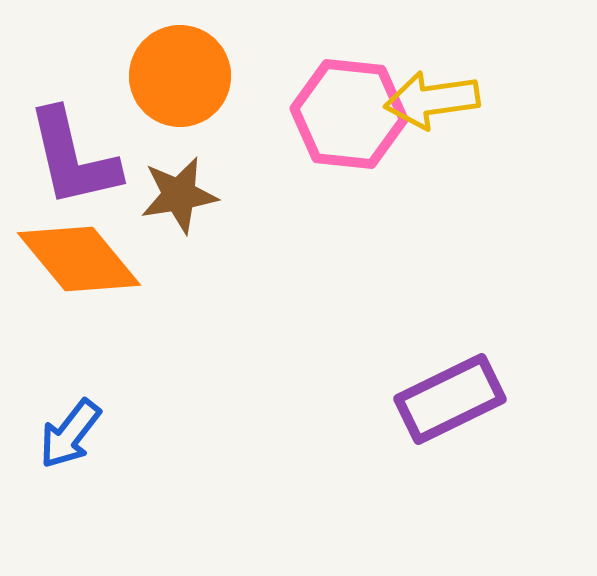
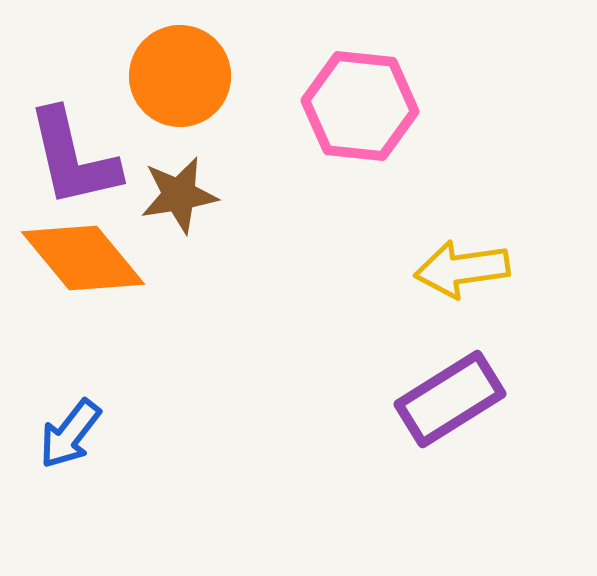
yellow arrow: moved 30 px right, 169 px down
pink hexagon: moved 11 px right, 8 px up
orange diamond: moved 4 px right, 1 px up
purple rectangle: rotated 6 degrees counterclockwise
